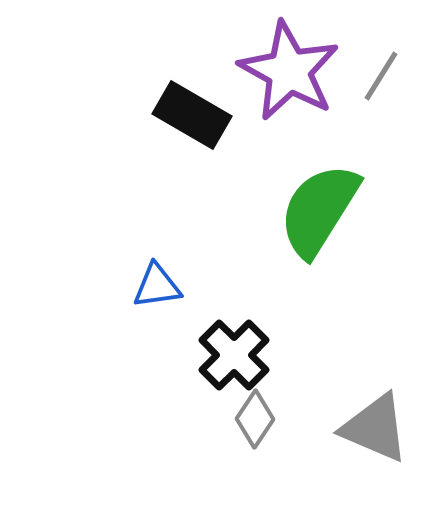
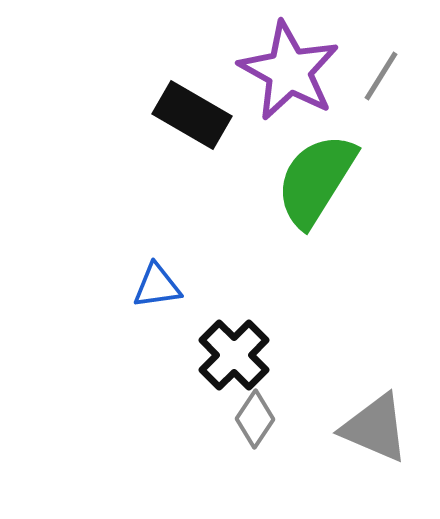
green semicircle: moved 3 px left, 30 px up
